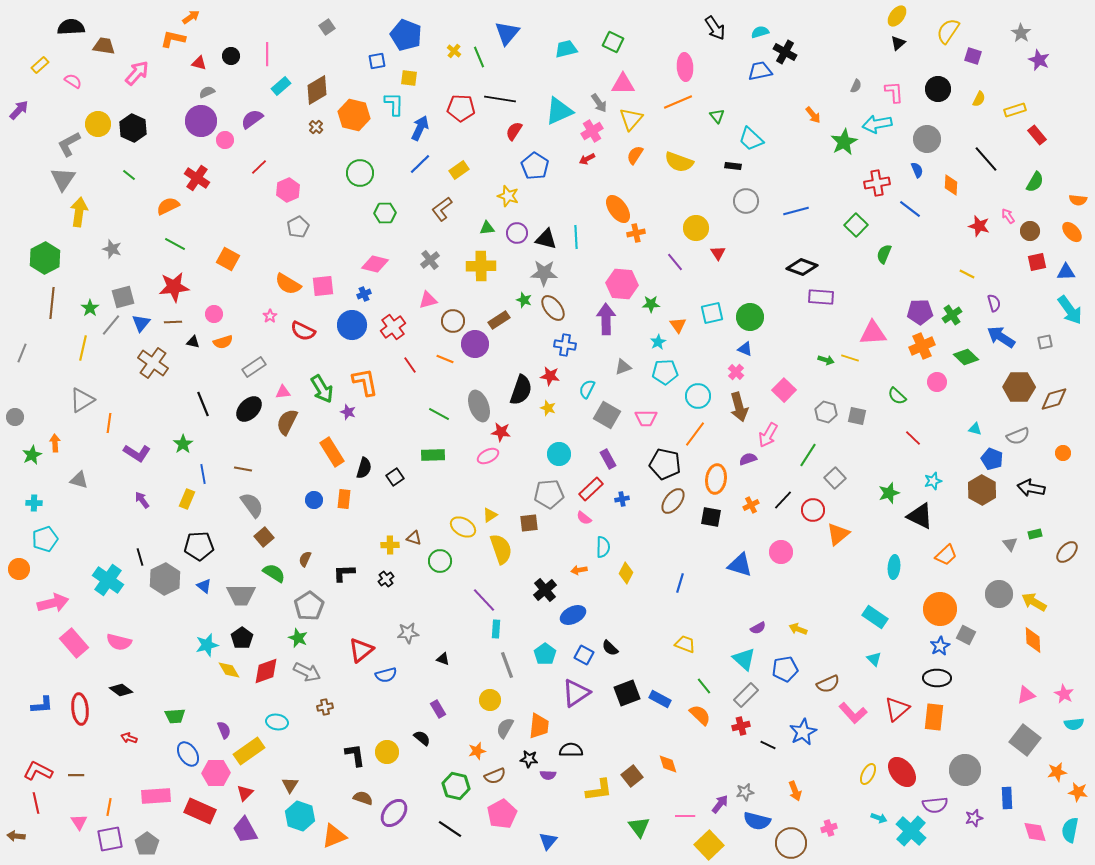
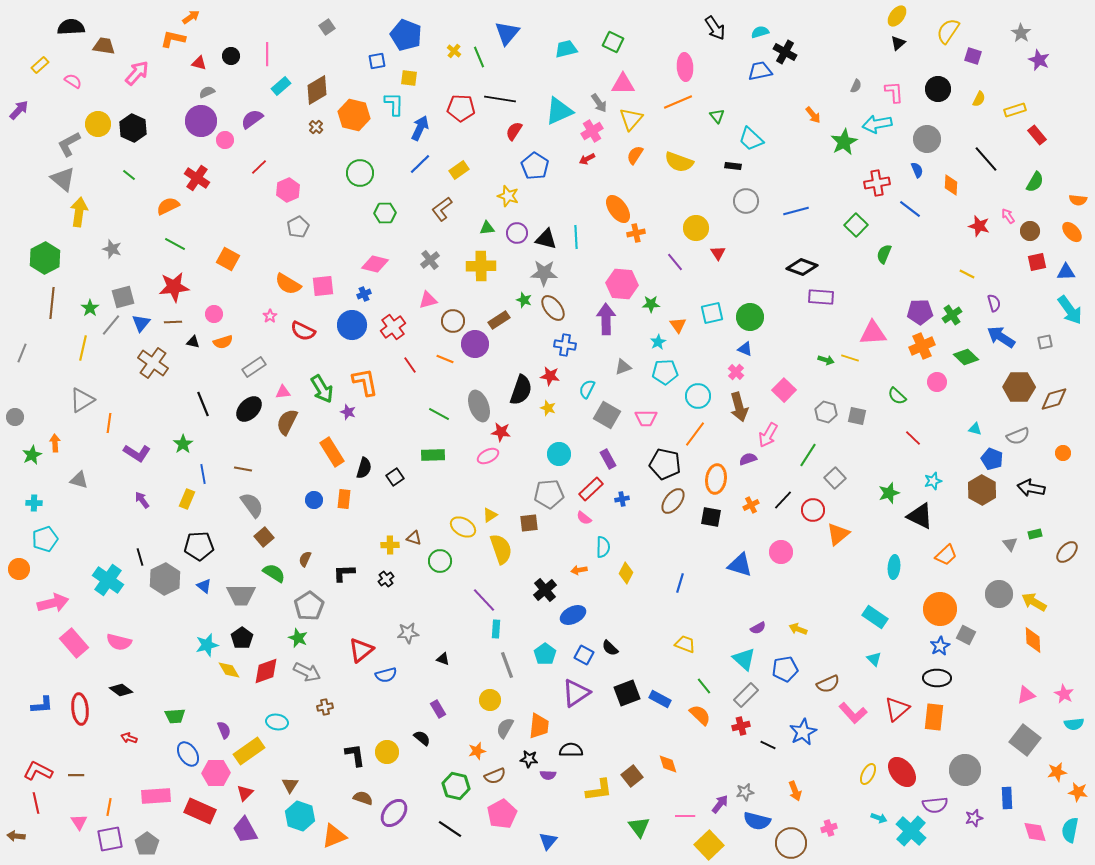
gray triangle at (63, 179): rotated 24 degrees counterclockwise
